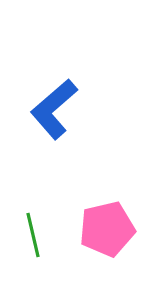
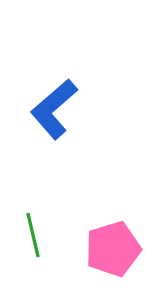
pink pentagon: moved 6 px right, 20 px down; rotated 4 degrees counterclockwise
